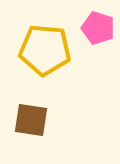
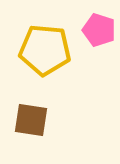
pink pentagon: moved 1 px right, 2 px down
